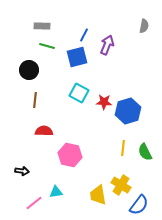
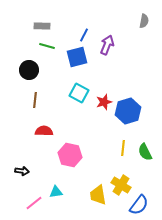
gray semicircle: moved 5 px up
red star: rotated 21 degrees counterclockwise
